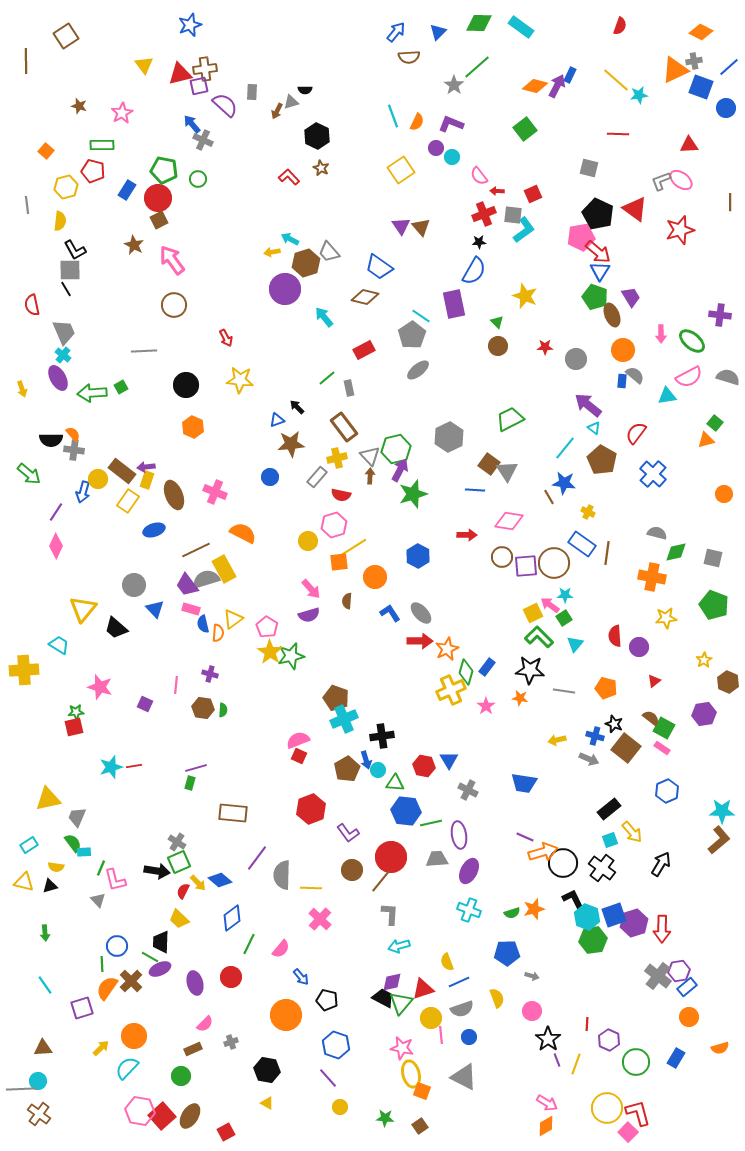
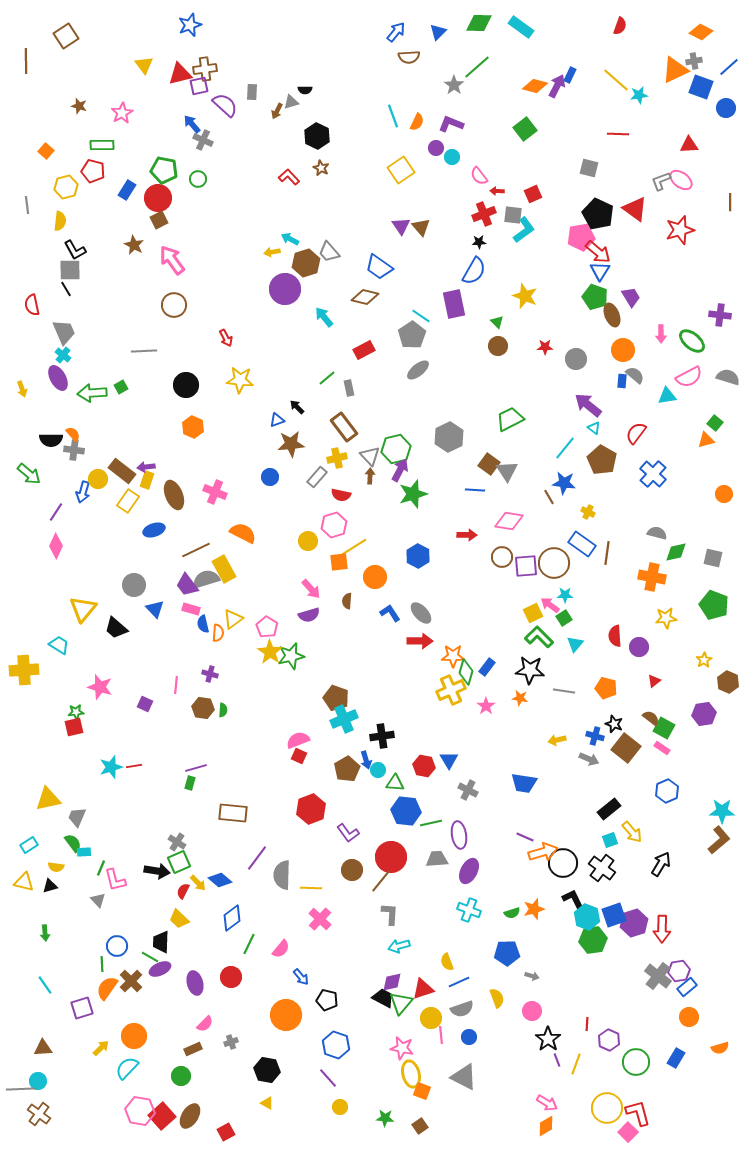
orange star at (447, 649): moved 6 px right, 7 px down; rotated 25 degrees clockwise
